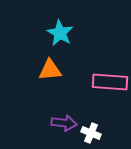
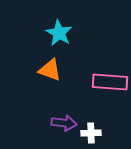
cyan star: moved 1 px left
orange triangle: rotated 25 degrees clockwise
white cross: rotated 24 degrees counterclockwise
